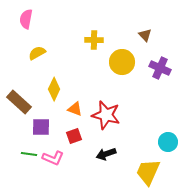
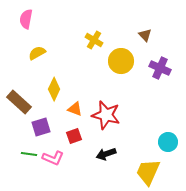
yellow cross: rotated 30 degrees clockwise
yellow circle: moved 1 px left, 1 px up
purple square: rotated 18 degrees counterclockwise
